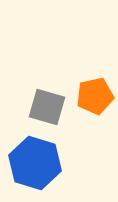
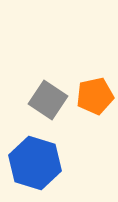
gray square: moved 1 px right, 7 px up; rotated 18 degrees clockwise
